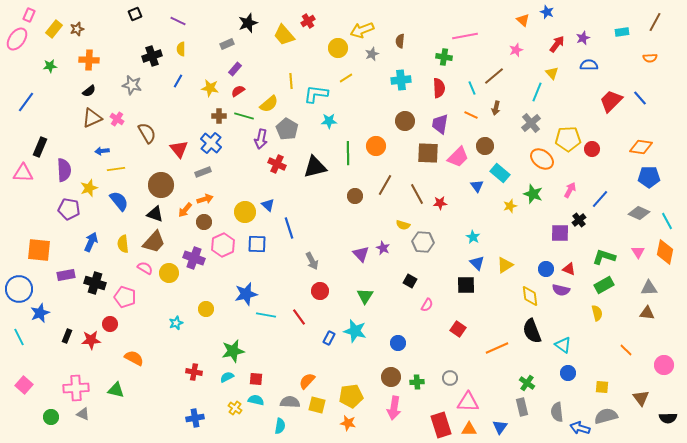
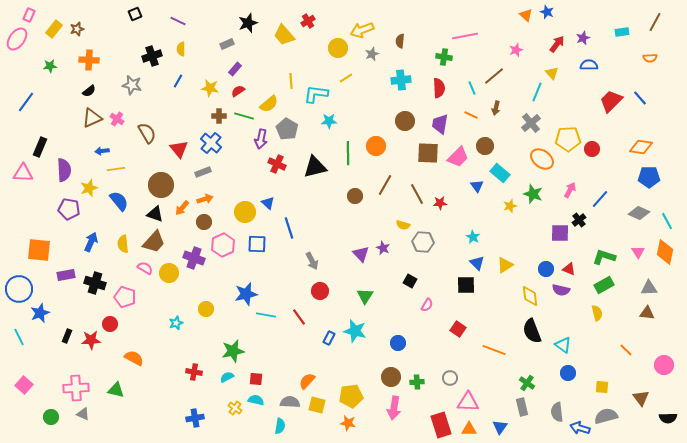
orange triangle at (523, 20): moved 3 px right, 5 px up
blue triangle at (268, 205): moved 2 px up
orange arrow at (185, 210): moved 3 px left, 2 px up
orange line at (497, 348): moved 3 px left, 2 px down; rotated 45 degrees clockwise
